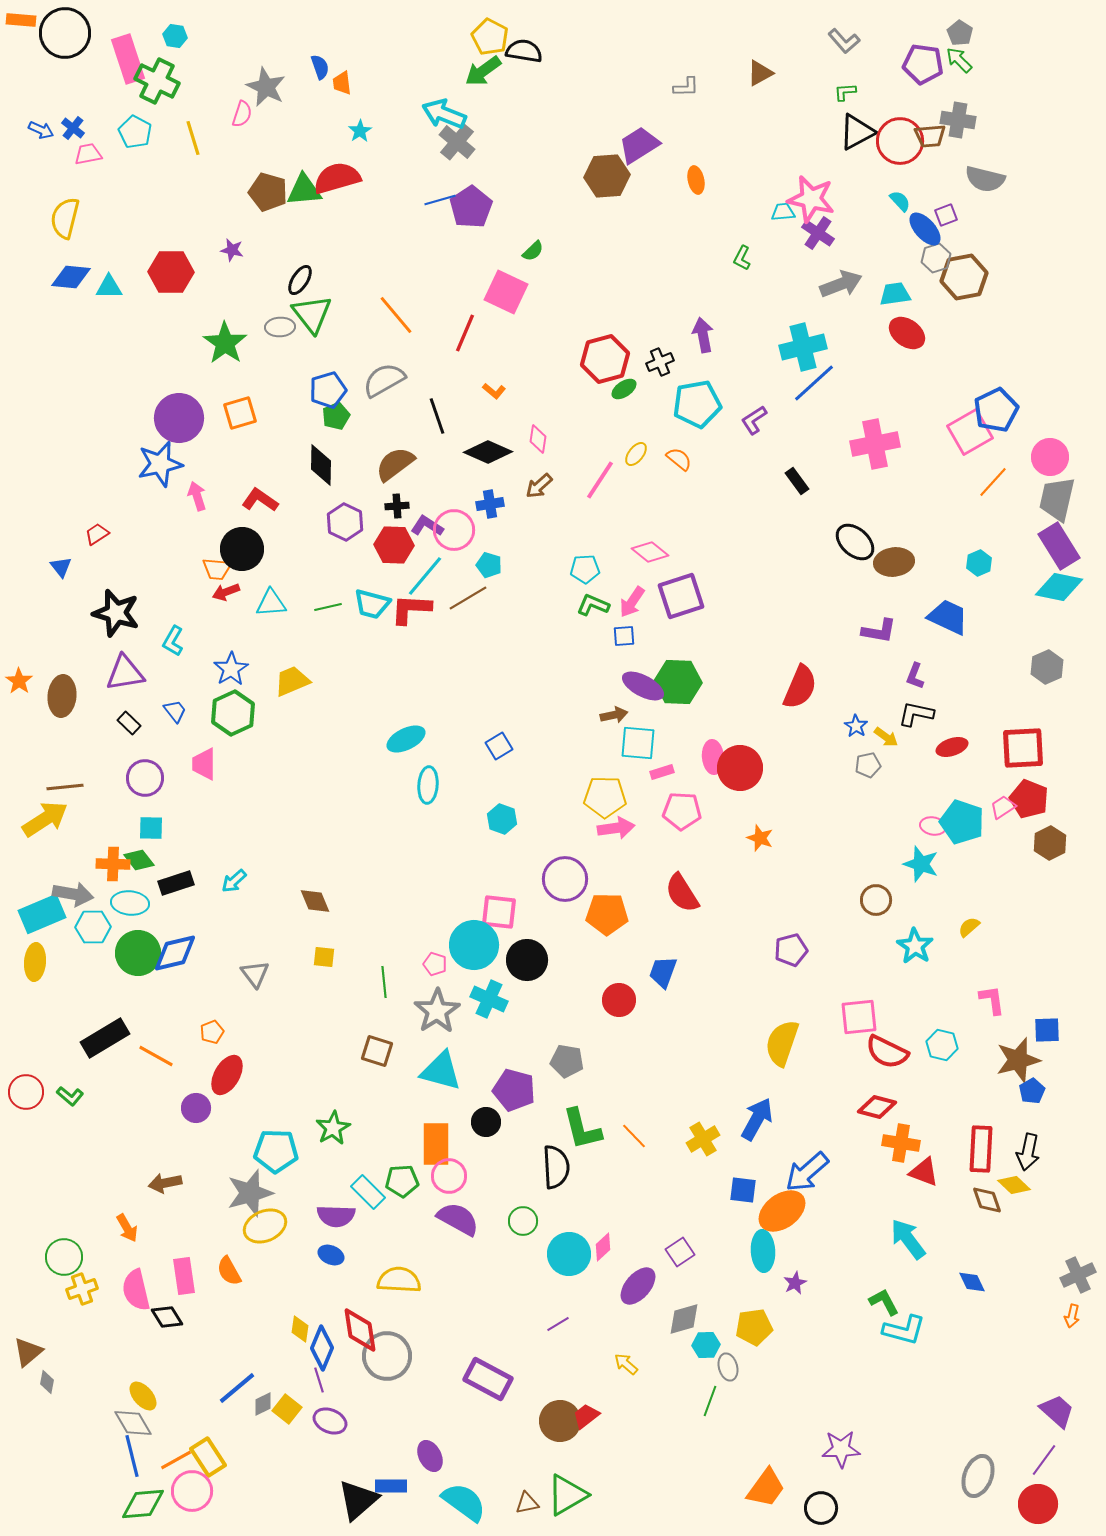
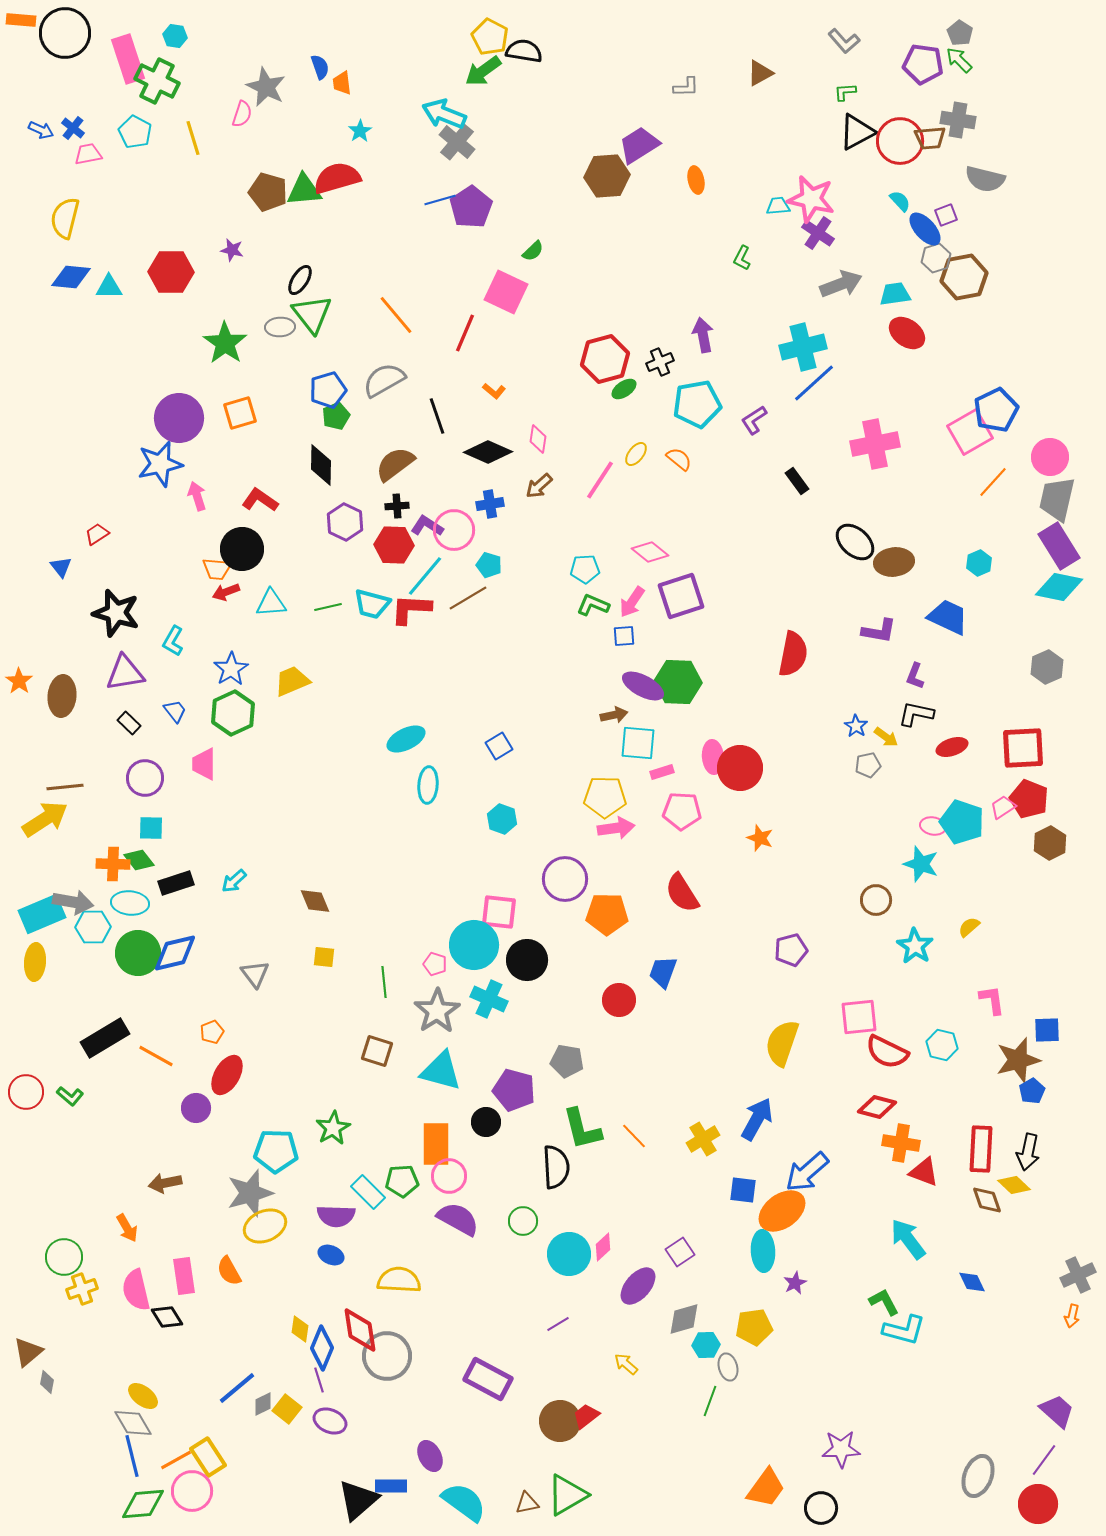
brown trapezoid at (930, 136): moved 2 px down
cyan trapezoid at (783, 212): moved 5 px left, 6 px up
red semicircle at (800, 687): moved 7 px left, 33 px up; rotated 12 degrees counterclockwise
gray arrow at (73, 894): moved 8 px down
yellow ellipse at (143, 1396): rotated 12 degrees counterclockwise
